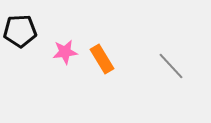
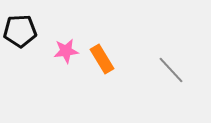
pink star: moved 1 px right, 1 px up
gray line: moved 4 px down
